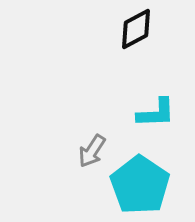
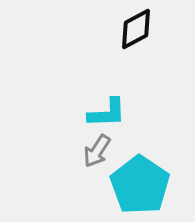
cyan L-shape: moved 49 px left
gray arrow: moved 5 px right
